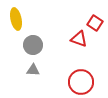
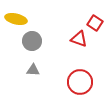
yellow ellipse: rotated 65 degrees counterclockwise
gray circle: moved 1 px left, 4 px up
red circle: moved 1 px left
